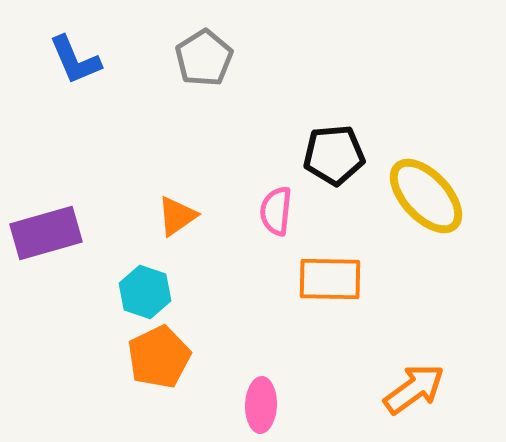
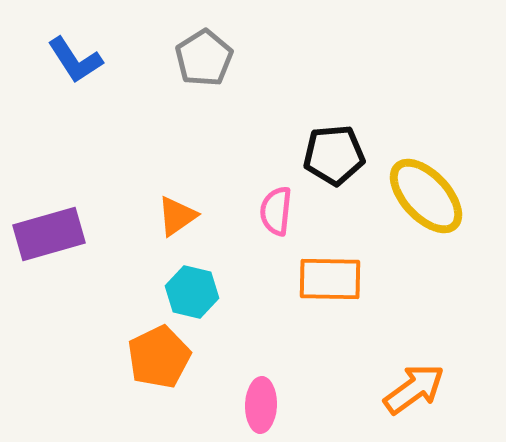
blue L-shape: rotated 10 degrees counterclockwise
purple rectangle: moved 3 px right, 1 px down
cyan hexagon: moved 47 px right; rotated 6 degrees counterclockwise
